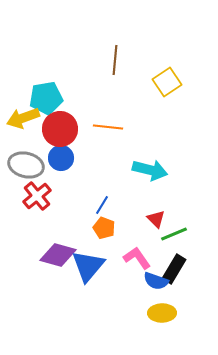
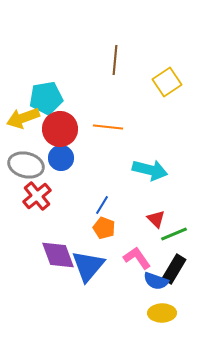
purple diamond: rotated 54 degrees clockwise
